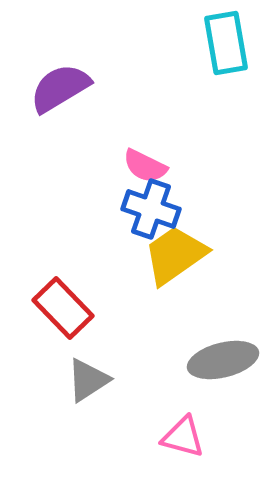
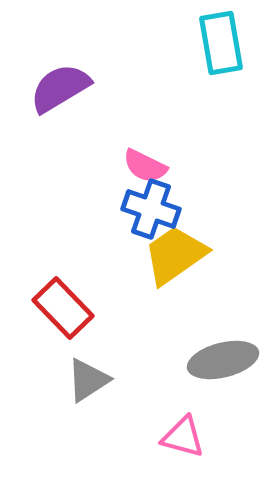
cyan rectangle: moved 5 px left
